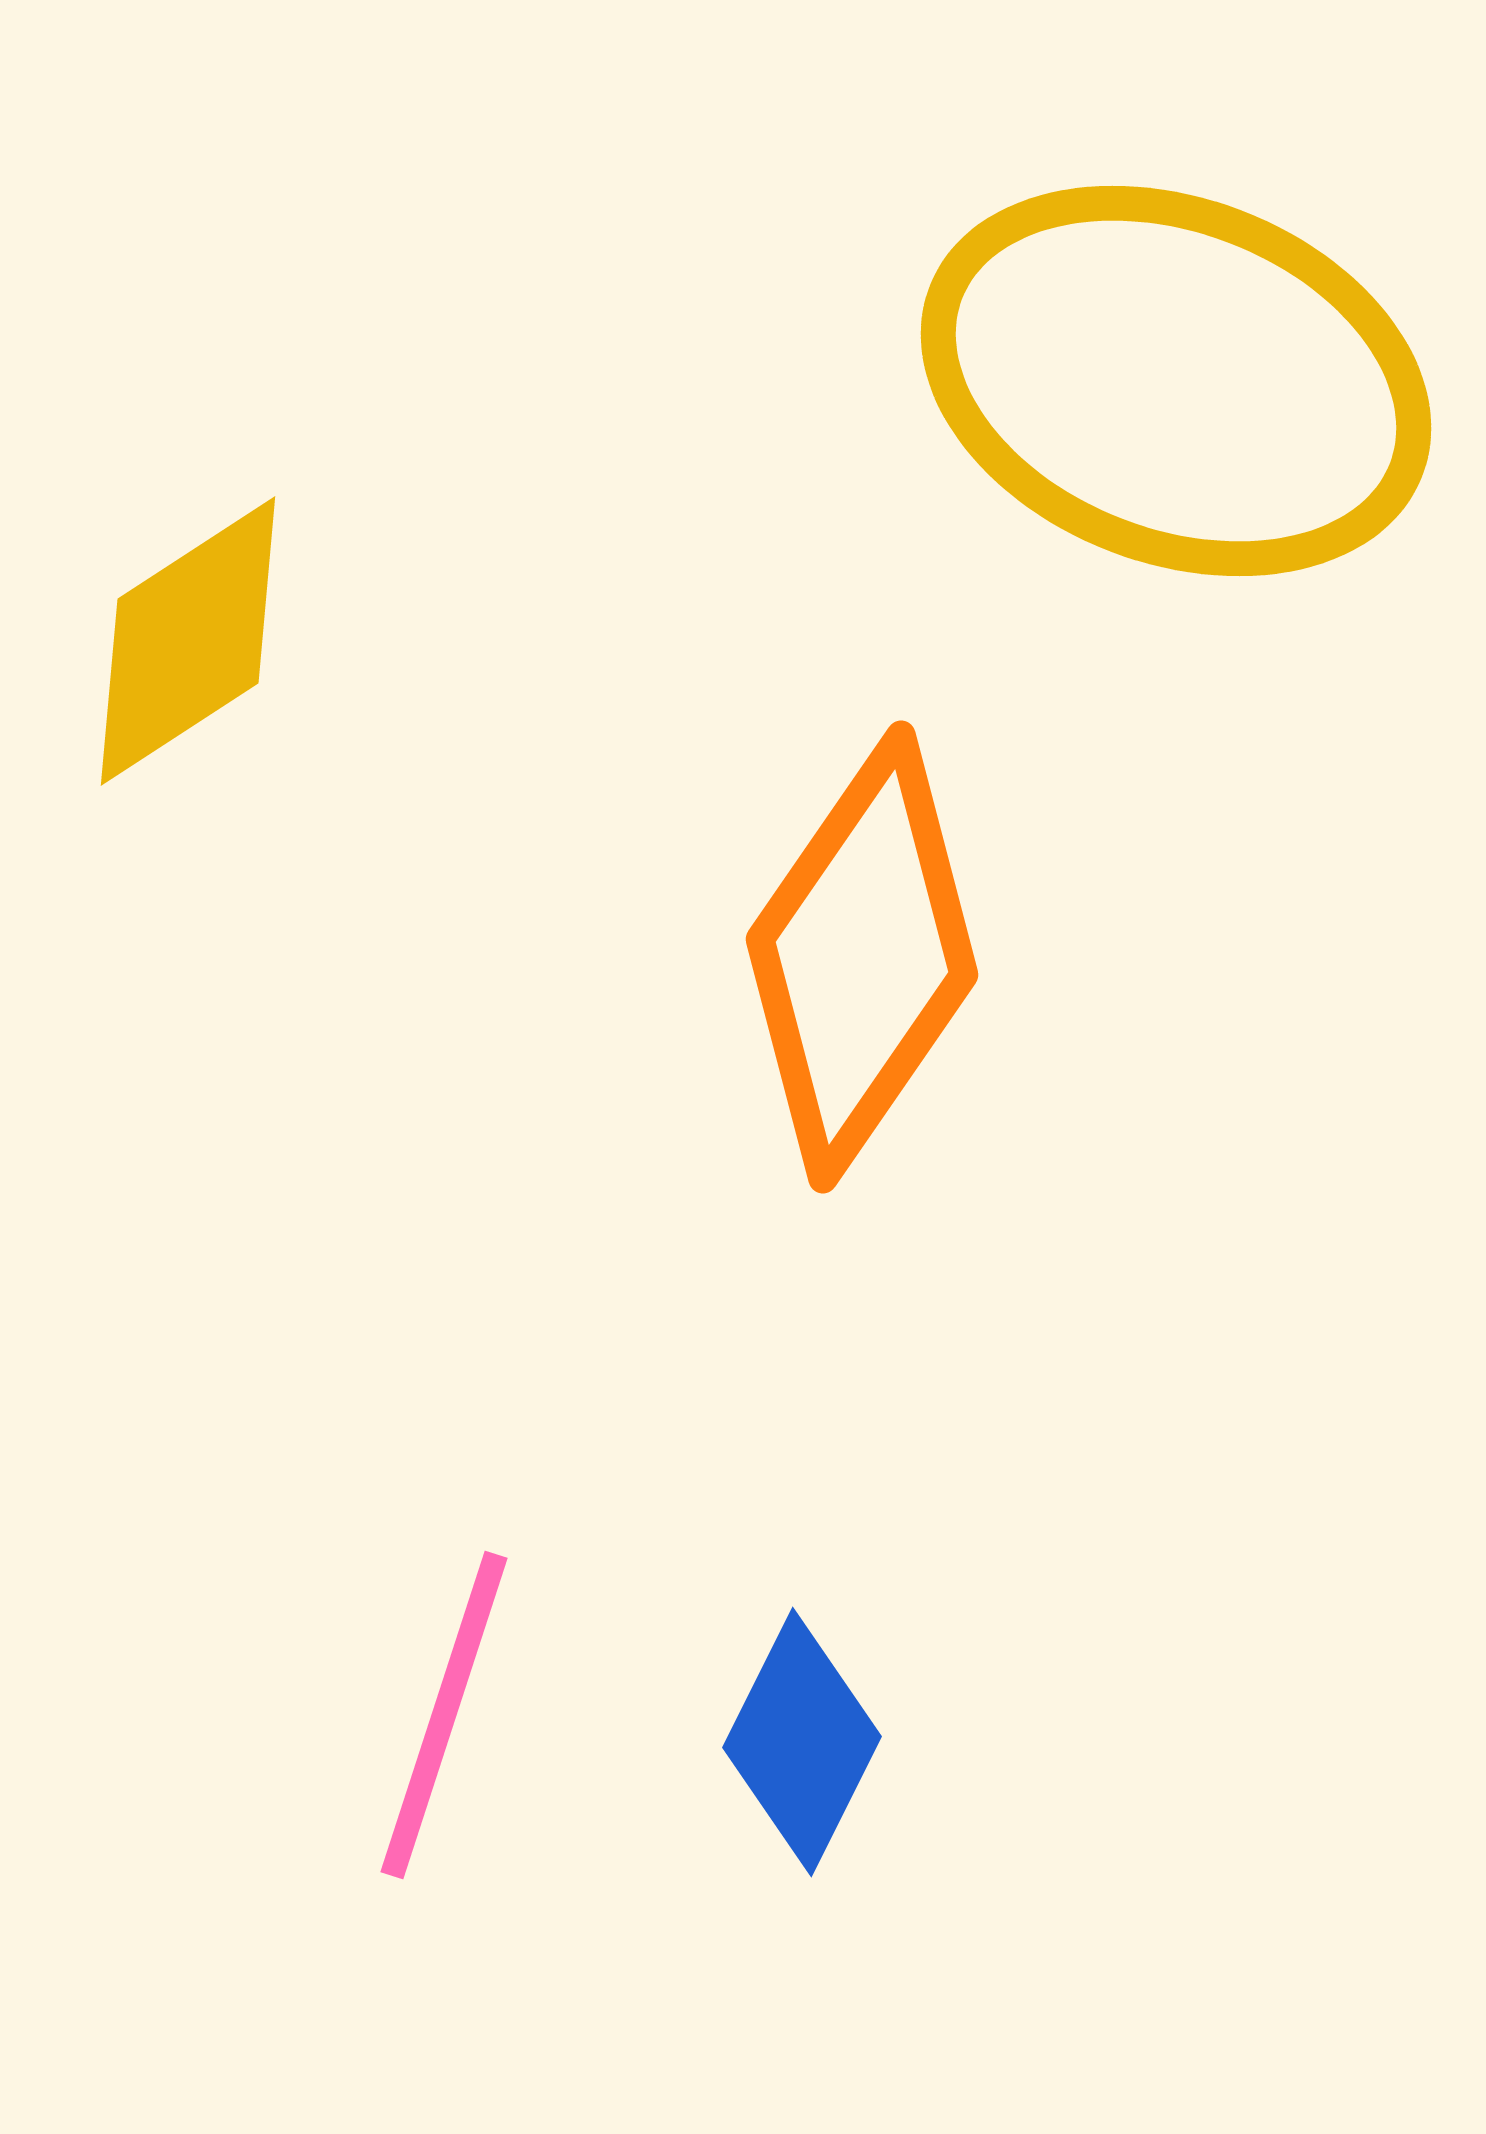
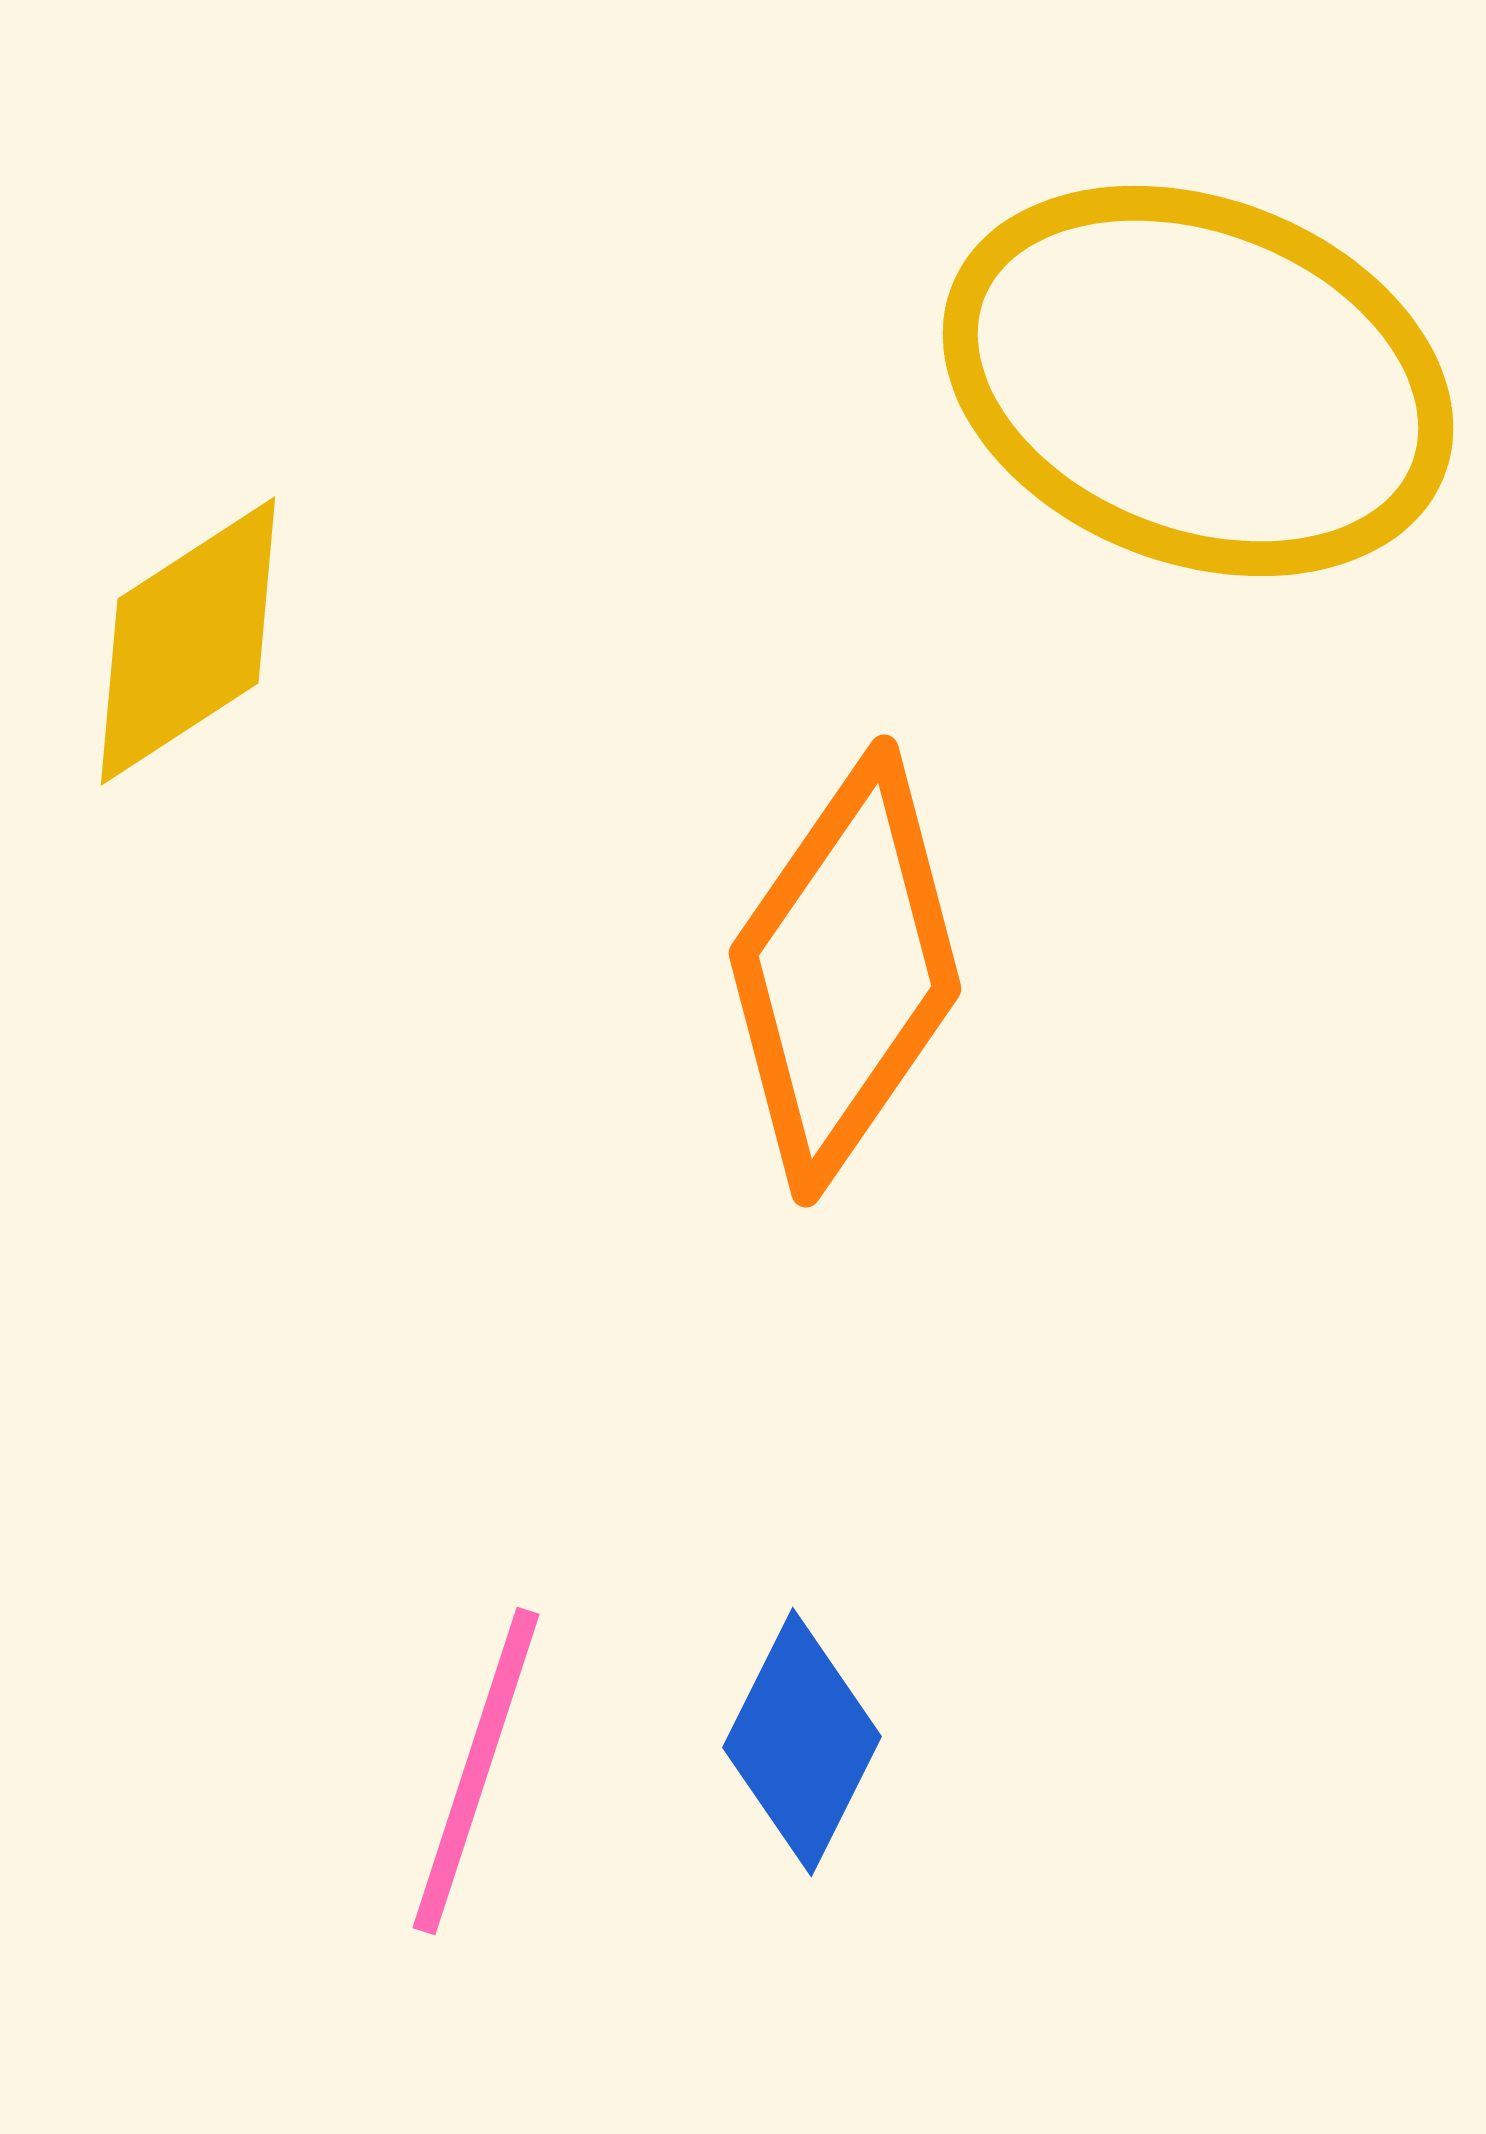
yellow ellipse: moved 22 px right
orange diamond: moved 17 px left, 14 px down
pink line: moved 32 px right, 56 px down
